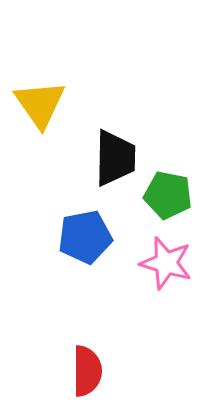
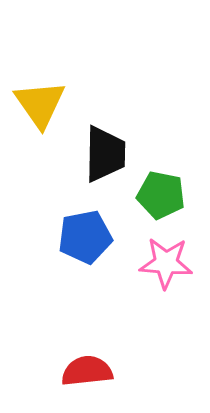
black trapezoid: moved 10 px left, 4 px up
green pentagon: moved 7 px left
pink star: rotated 12 degrees counterclockwise
red semicircle: rotated 96 degrees counterclockwise
